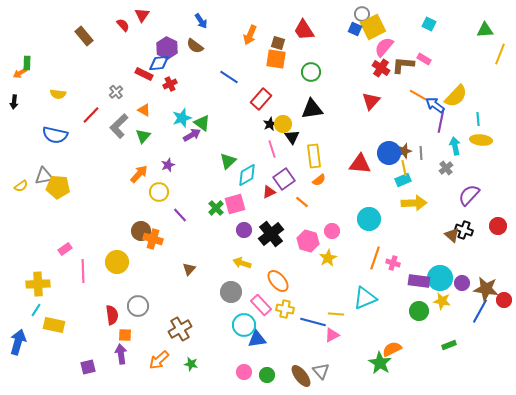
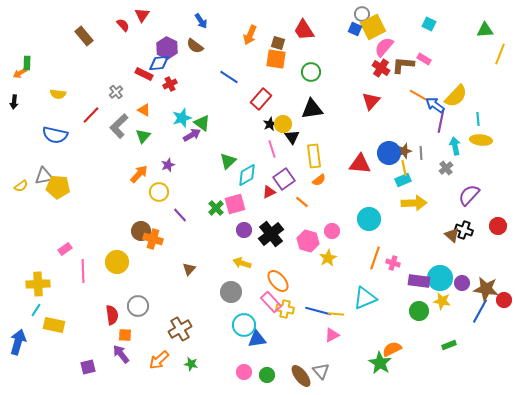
pink rectangle at (261, 305): moved 10 px right, 3 px up
blue line at (313, 322): moved 5 px right, 11 px up
purple arrow at (121, 354): rotated 30 degrees counterclockwise
